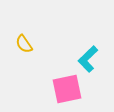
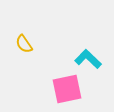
cyan L-shape: rotated 88 degrees clockwise
